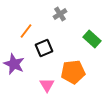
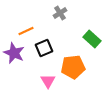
gray cross: moved 1 px up
orange line: rotated 28 degrees clockwise
purple star: moved 11 px up
orange pentagon: moved 5 px up
pink triangle: moved 1 px right, 4 px up
